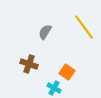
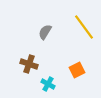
orange square: moved 10 px right, 2 px up; rotated 28 degrees clockwise
cyan cross: moved 6 px left, 4 px up
